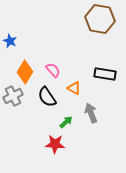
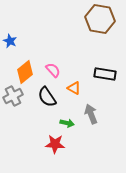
orange diamond: rotated 20 degrees clockwise
gray arrow: moved 1 px down
green arrow: moved 1 px right, 1 px down; rotated 56 degrees clockwise
